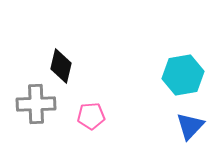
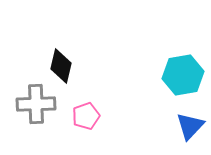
pink pentagon: moved 5 px left; rotated 16 degrees counterclockwise
